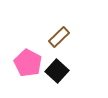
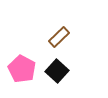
pink pentagon: moved 6 px left, 6 px down
